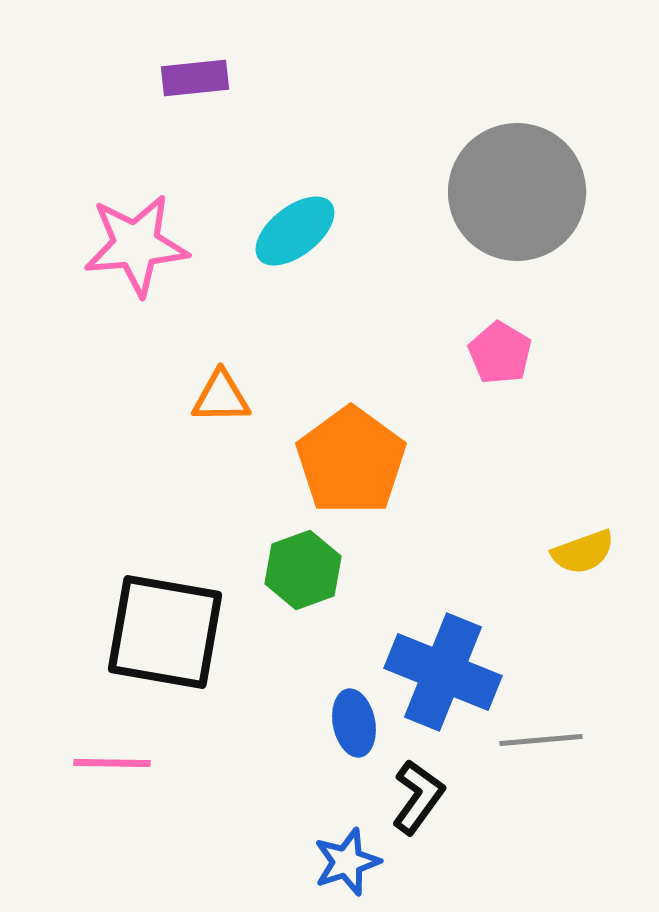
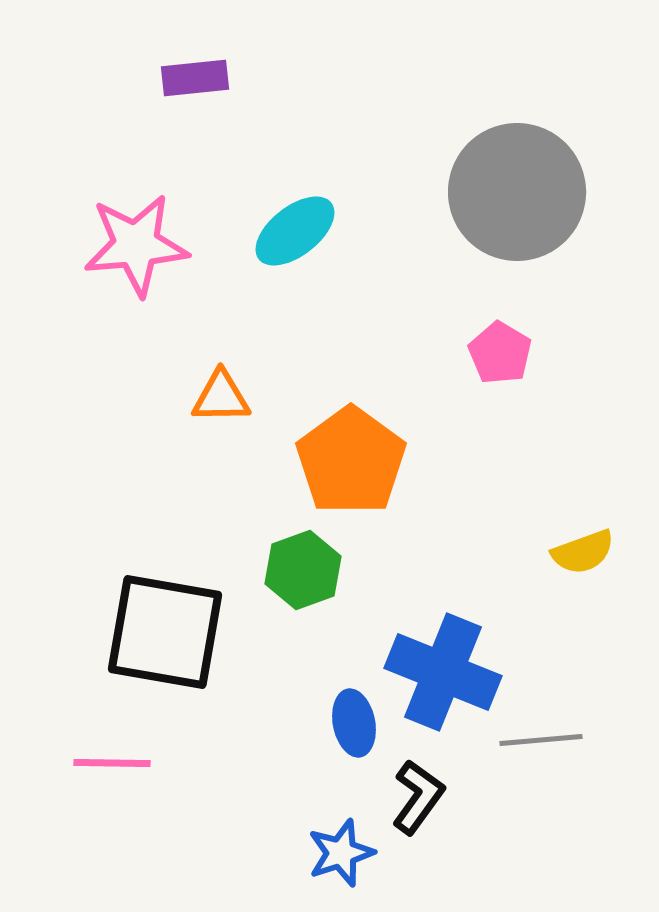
blue star: moved 6 px left, 9 px up
